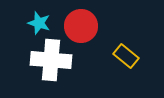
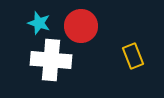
yellow rectangle: moved 7 px right; rotated 30 degrees clockwise
